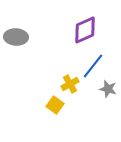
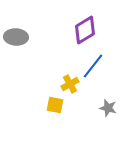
purple diamond: rotated 8 degrees counterclockwise
gray star: moved 19 px down
yellow square: rotated 24 degrees counterclockwise
